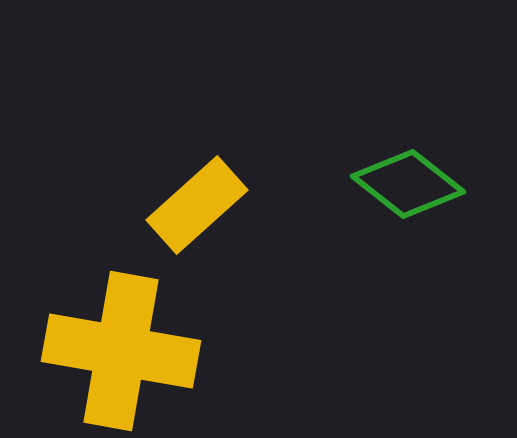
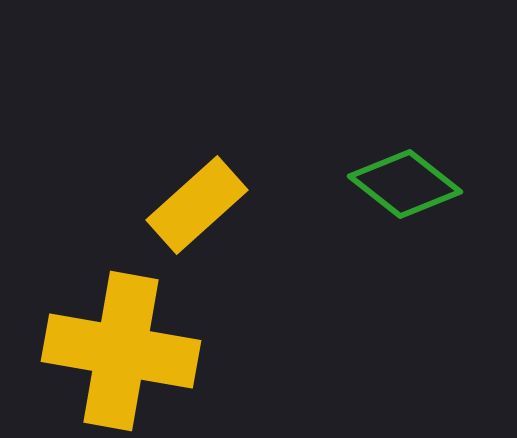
green diamond: moved 3 px left
